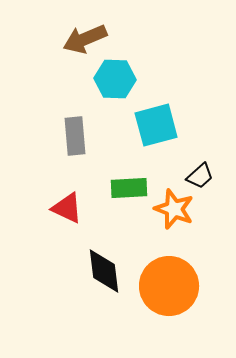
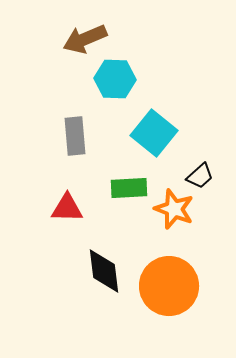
cyan square: moved 2 px left, 8 px down; rotated 36 degrees counterclockwise
red triangle: rotated 24 degrees counterclockwise
